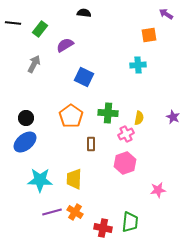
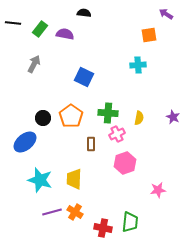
purple semicircle: moved 11 px up; rotated 42 degrees clockwise
black circle: moved 17 px right
pink cross: moved 9 px left
cyan star: rotated 15 degrees clockwise
